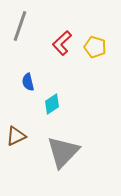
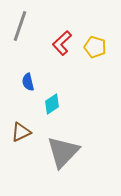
brown triangle: moved 5 px right, 4 px up
